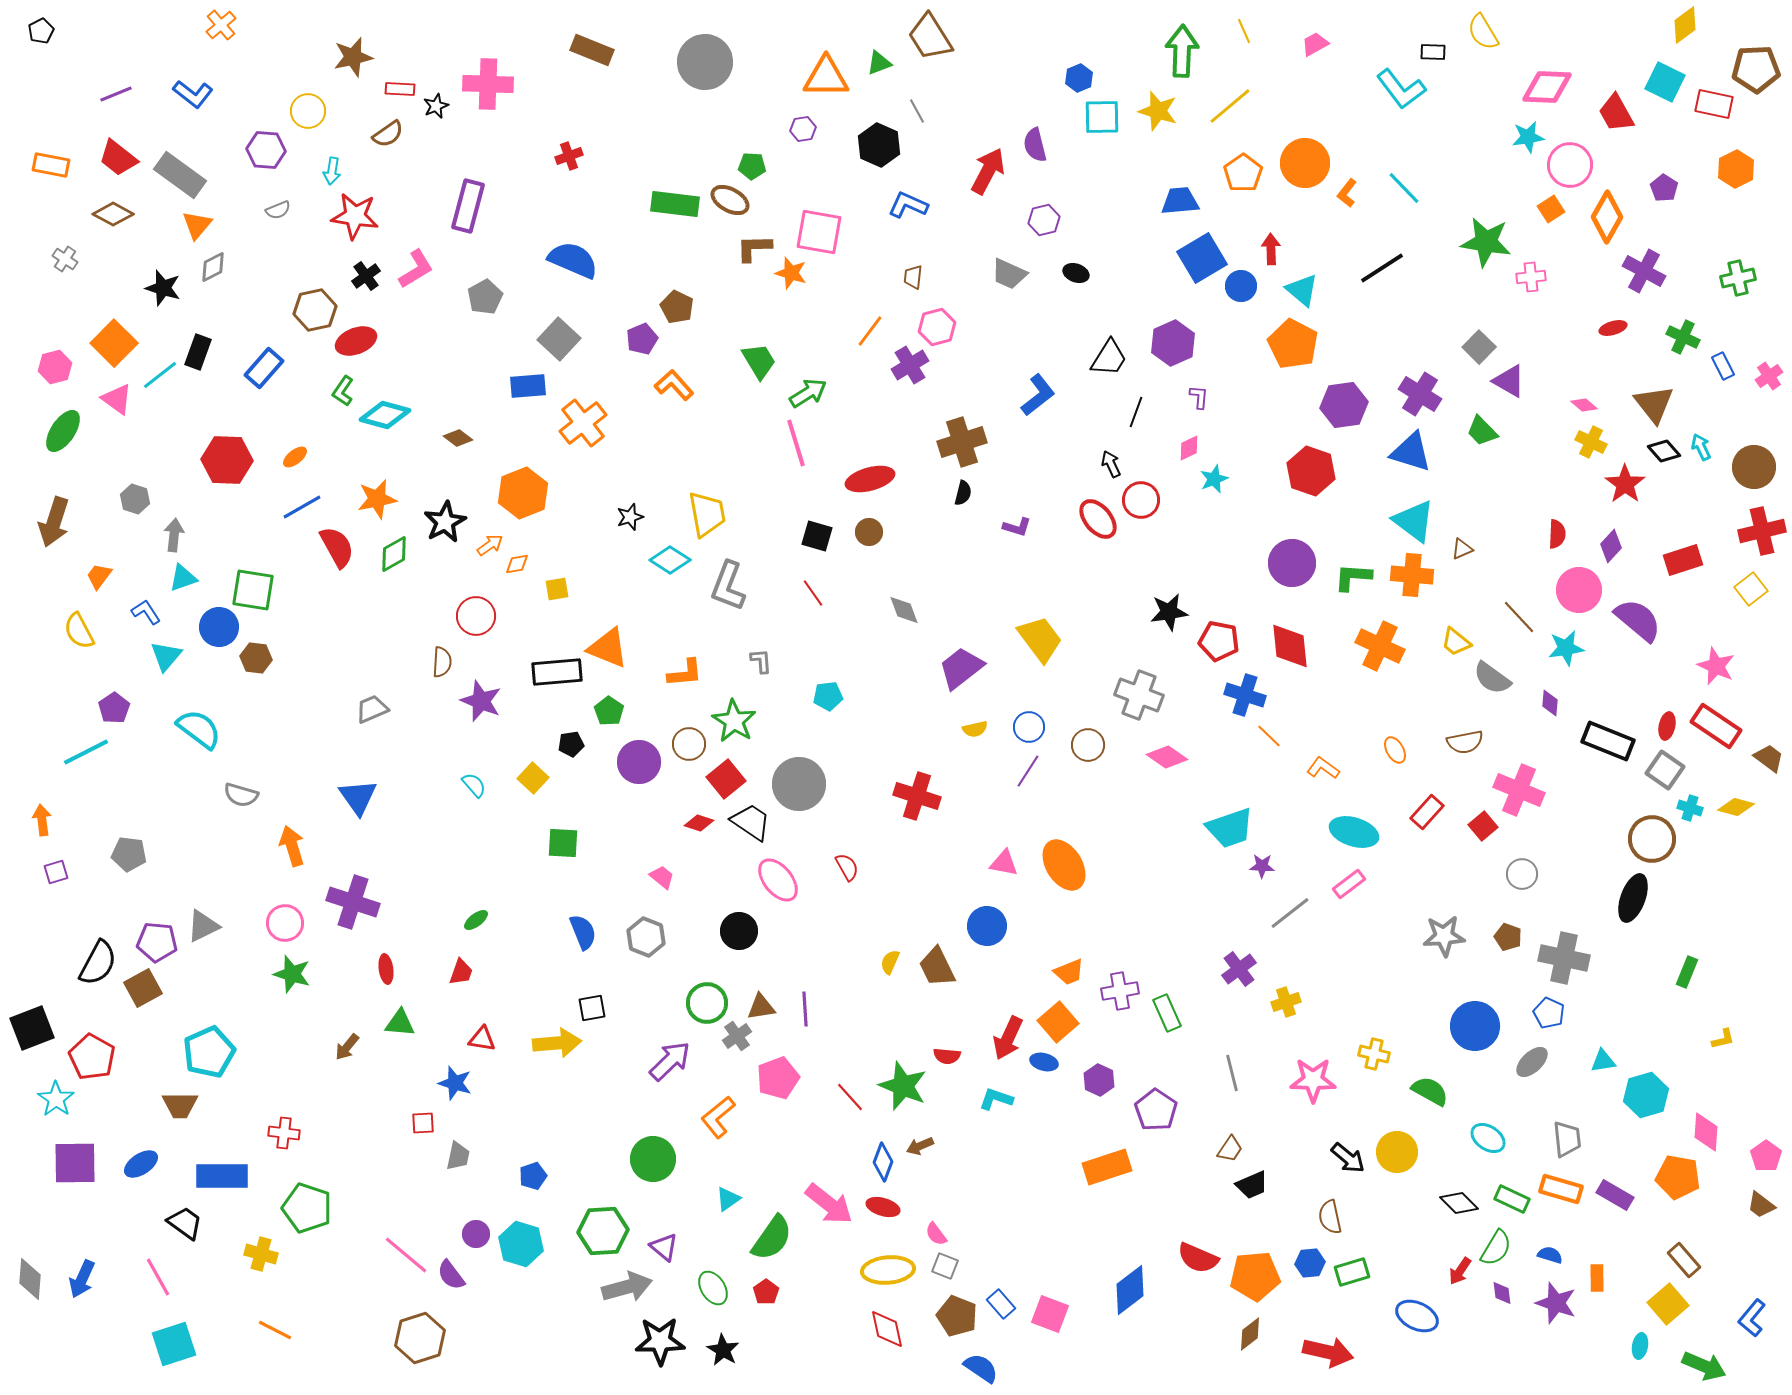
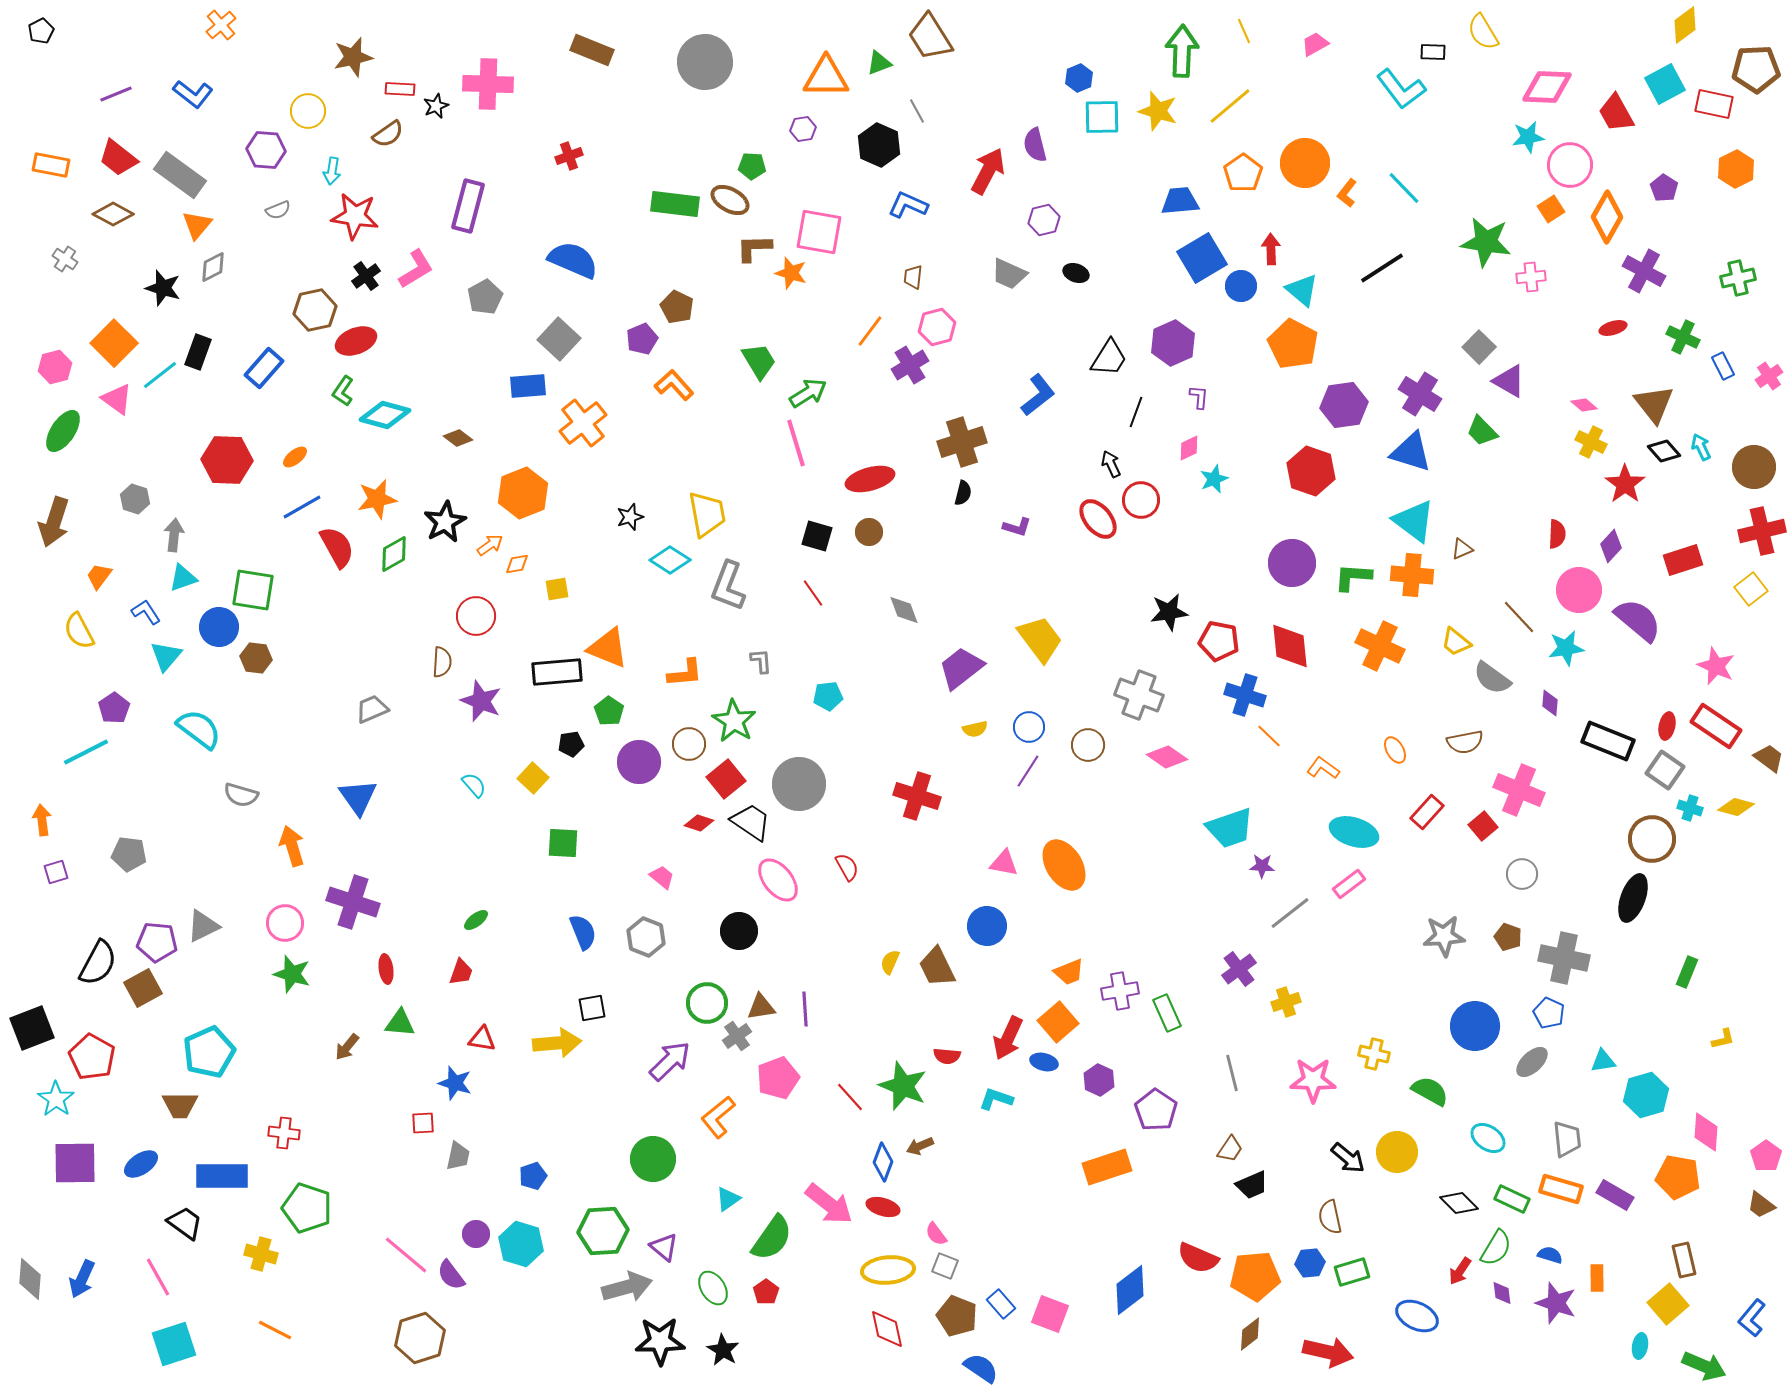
cyan square at (1665, 82): moved 2 px down; rotated 36 degrees clockwise
brown rectangle at (1684, 1260): rotated 28 degrees clockwise
